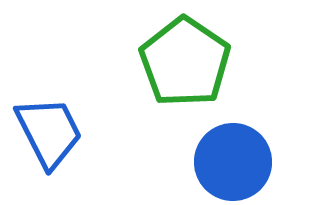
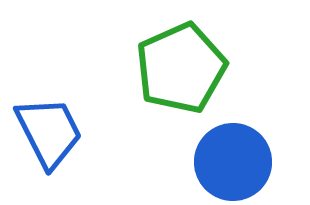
green pentagon: moved 4 px left, 6 px down; rotated 14 degrees clockwise
